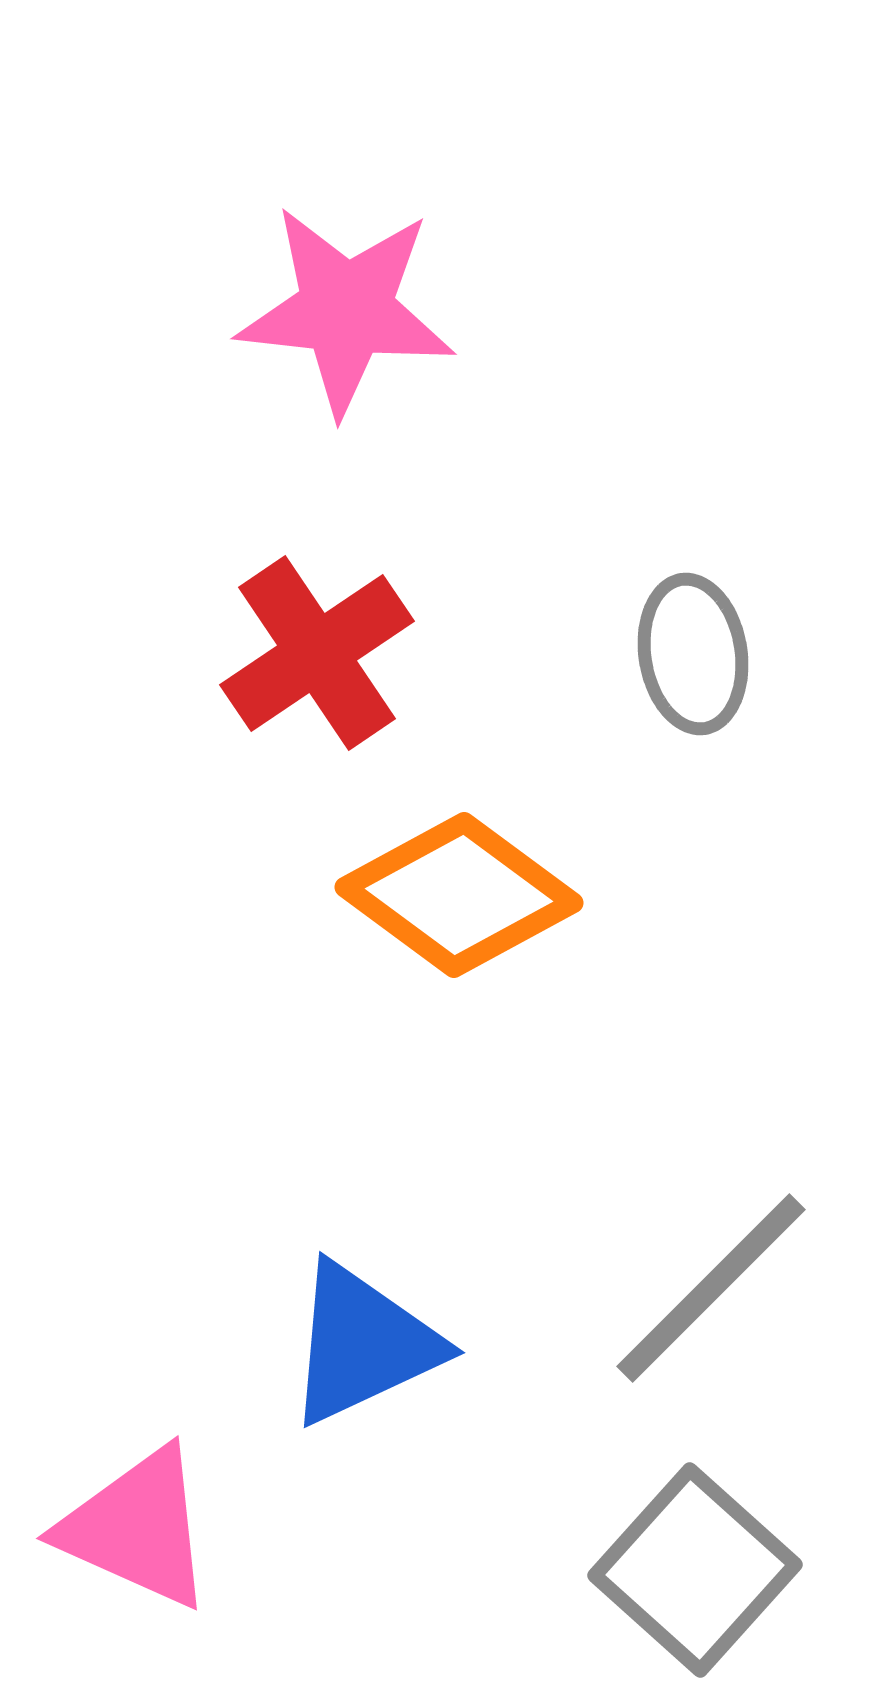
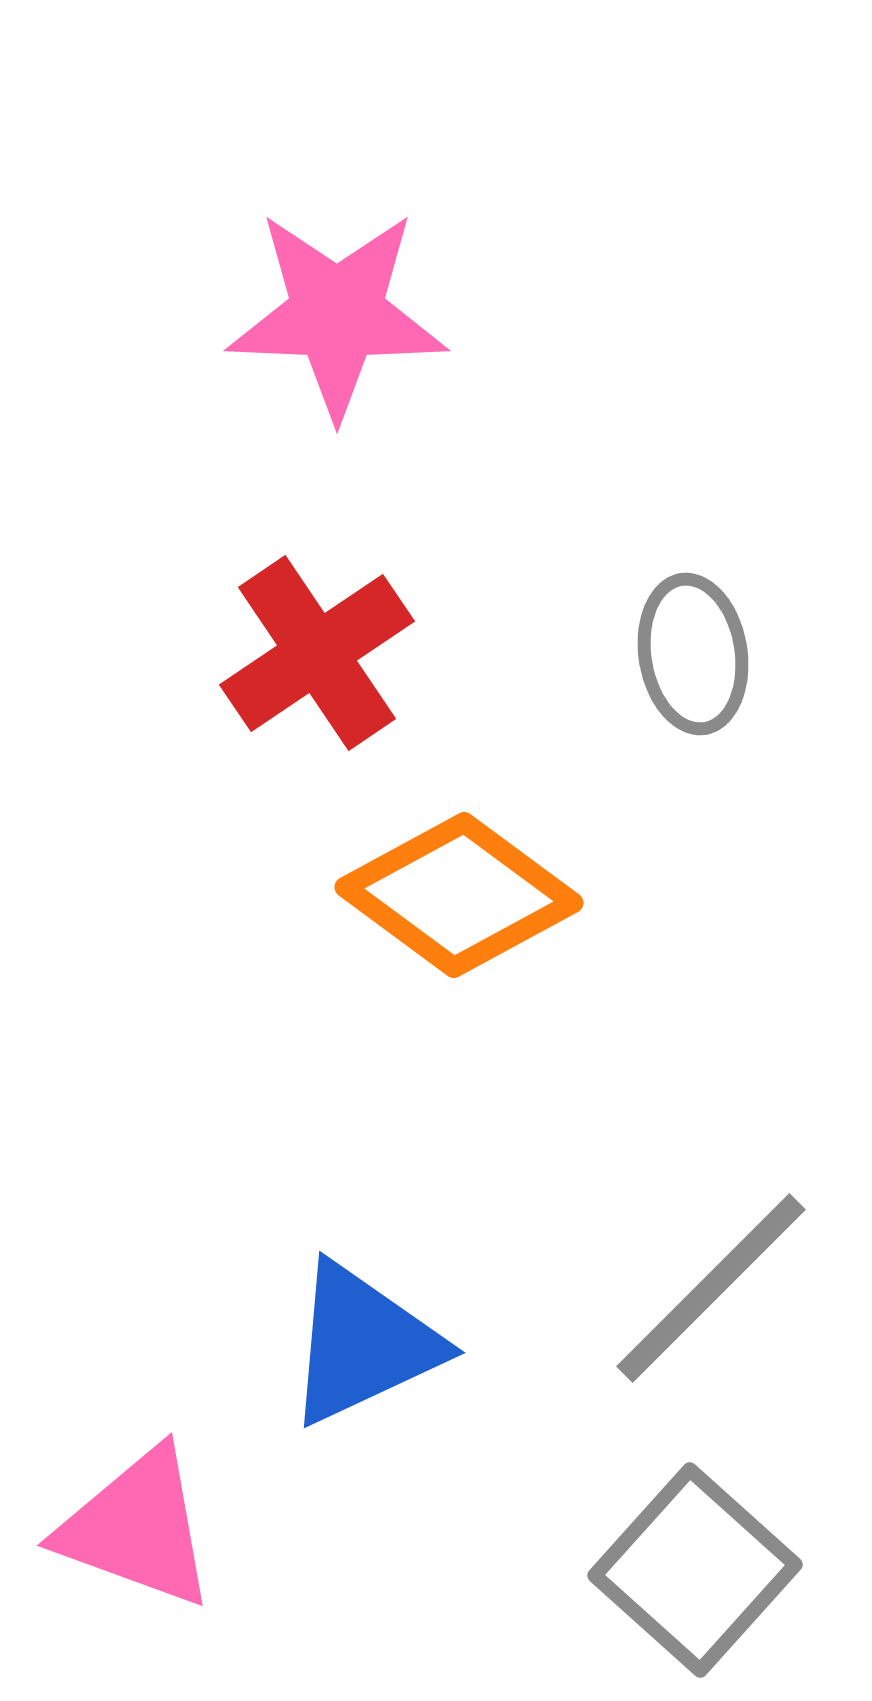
pink star: moved 9 px left, 4 px down; rotated 4 degrees counterclockwise
pink triangle: rotated 4 degrees counterclockwise
